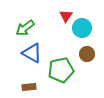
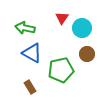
red triangle: moved 4 px left, 2 px down
green arrow: rotated 48 degrees clockwise
brown rectangle: moved 1 px right; rotated 64 degrees clockwise
